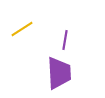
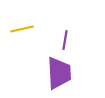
yellow line: rotated 20 degrees clockwise
